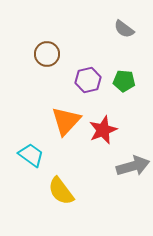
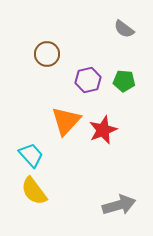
cyan trapezoid: rotated 12 degrees clockwise
gray arrow: moved 14 px left, 39 px down
yellow semicircle: moved 27 px left
